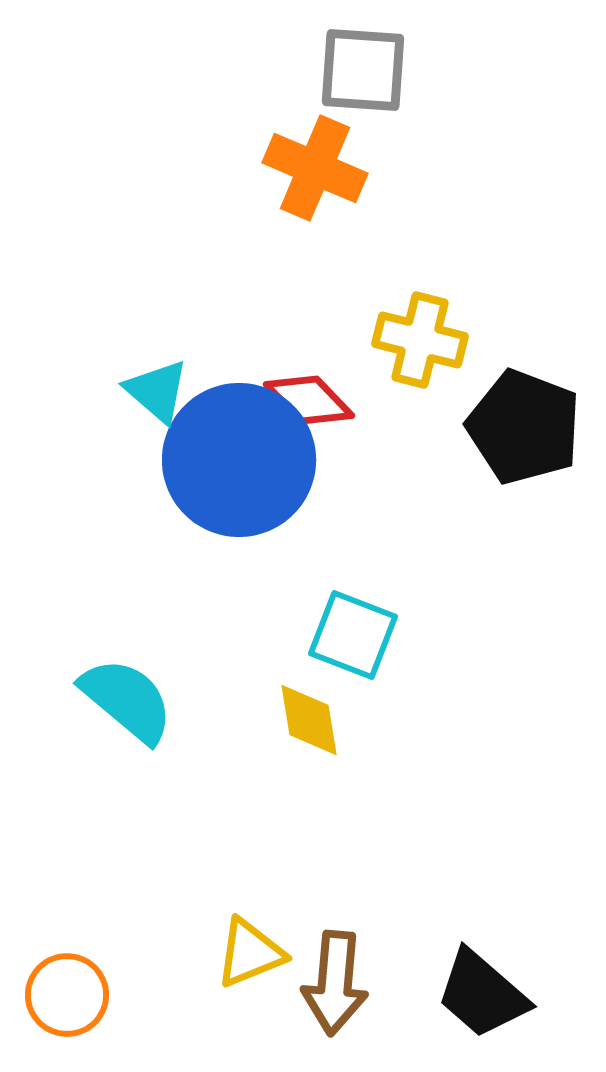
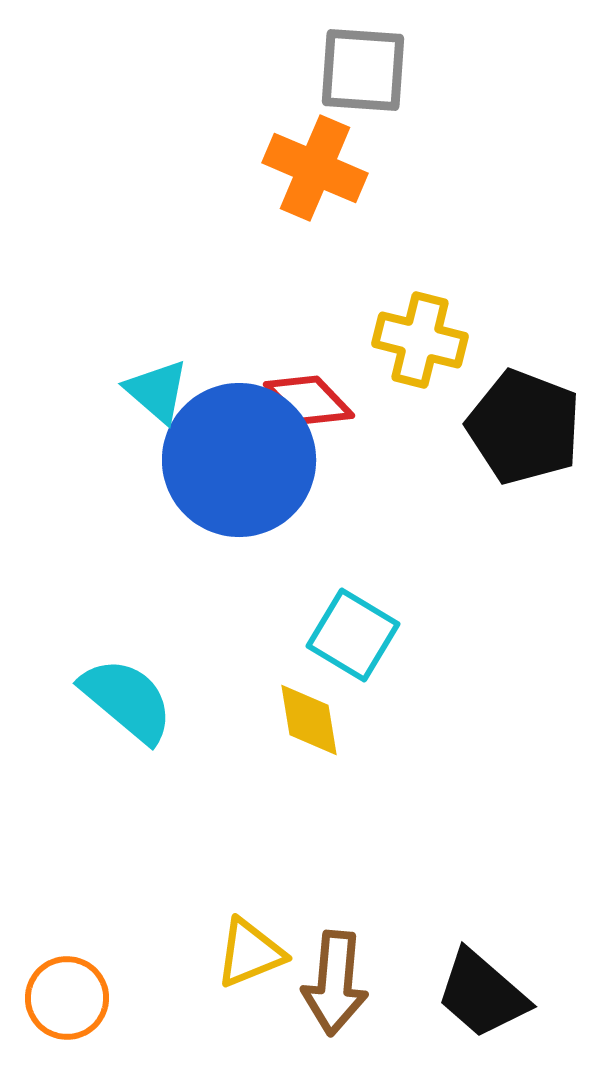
cyan square: rotated 10 degrees clockwise
orange circle: moved 3 px down
